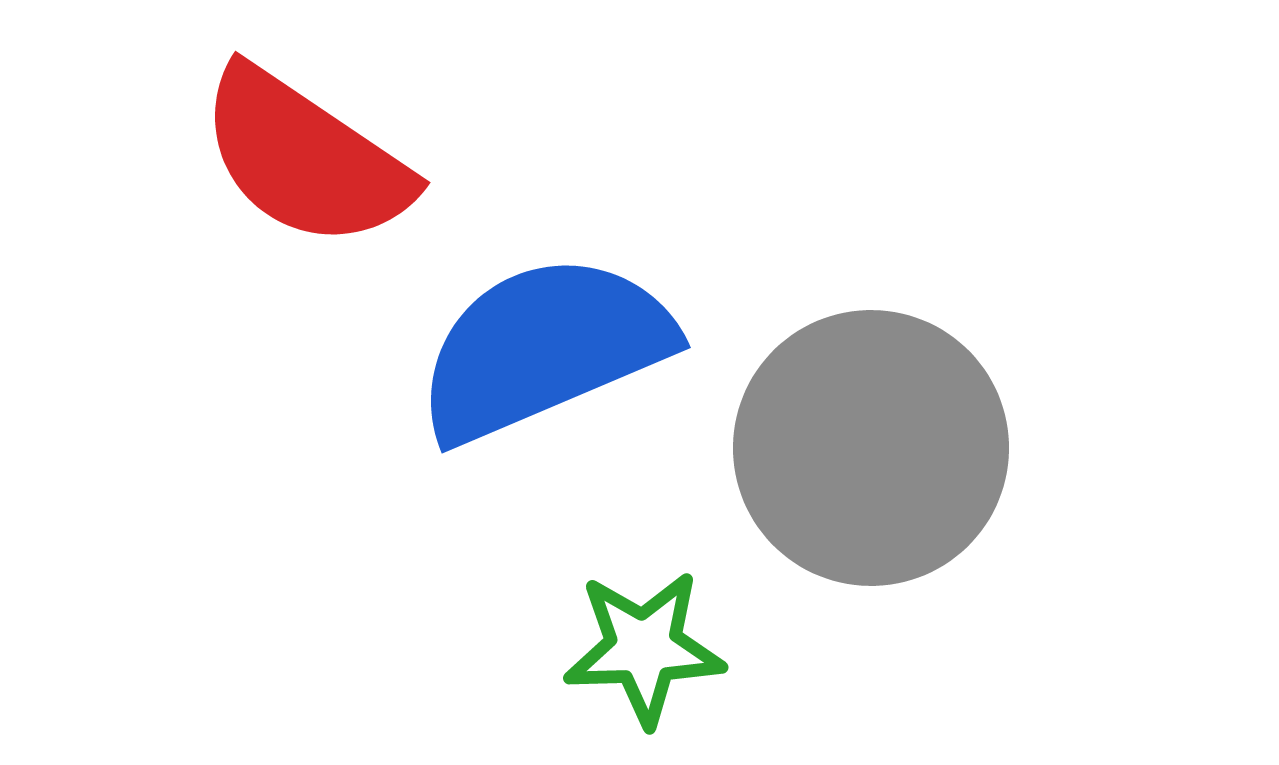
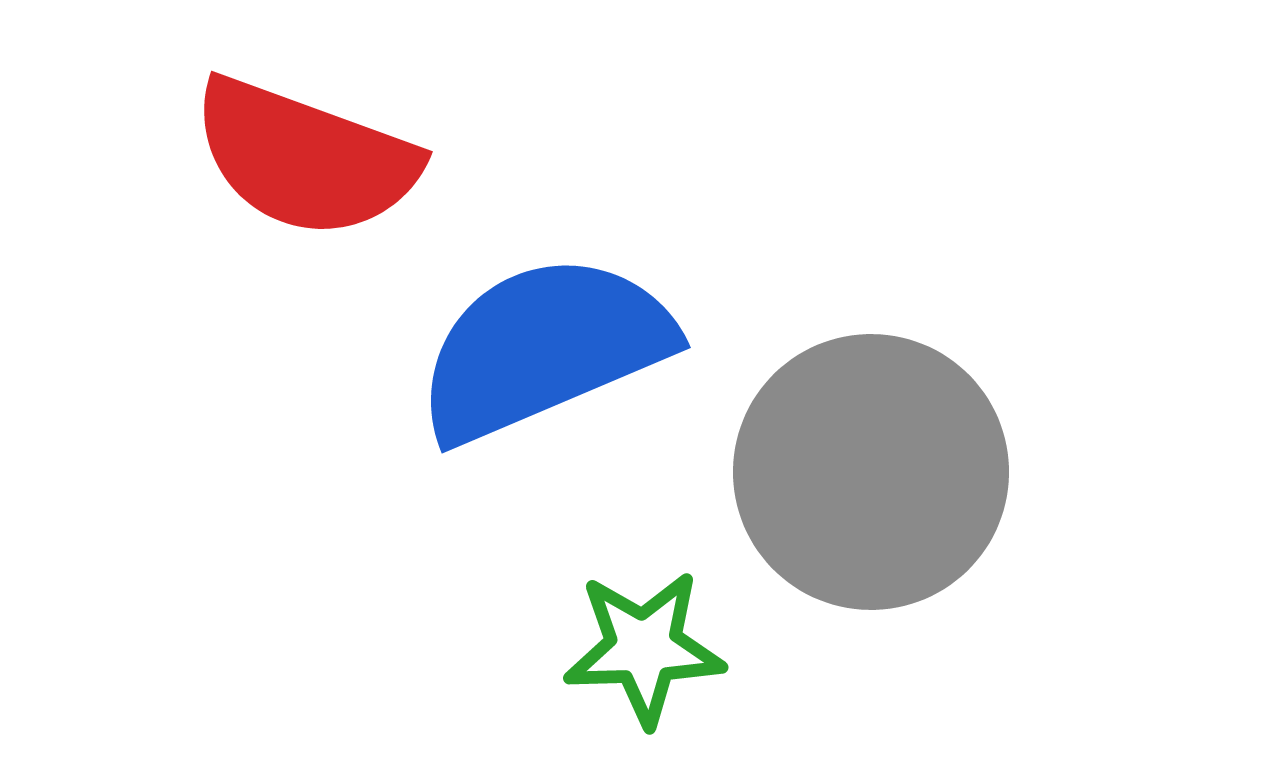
red semicircle: rotated 14 degrees counterclockwise
gray circle: moved 24 px down
